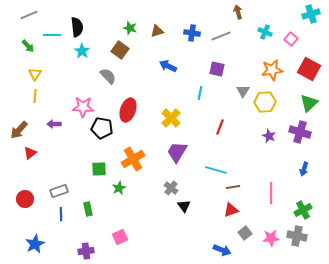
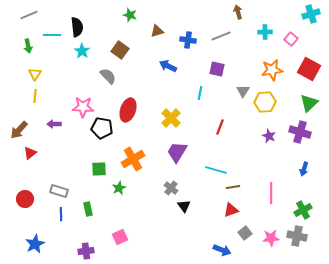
green star at (130, 28): moved 13 px up
cyan cross at (265, 32): rotated 24 degrees counterclockwise
blue cross at (192, 33): moved 4 px left, 7 px down
green arrow at (28, 46): rotated 32 degrees clockwise
gray rectangle at (59, 191): rotated 36 degrees clockwise
